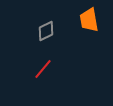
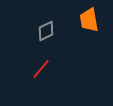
red line: moved 2 px left
